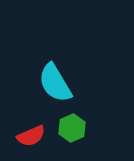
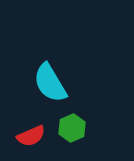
cyan semicircle: moved 5 px left
